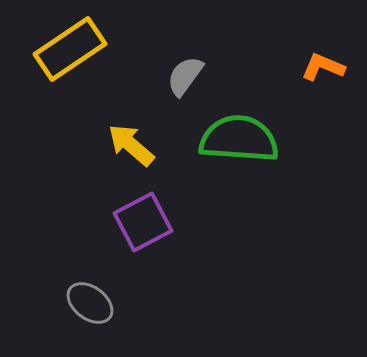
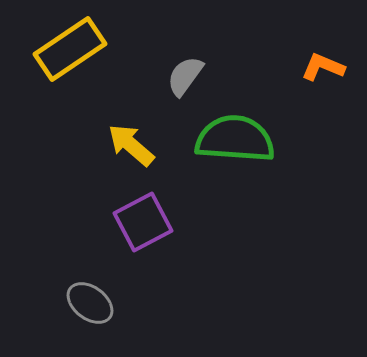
green semicircle: moved 4 px left
